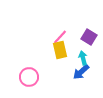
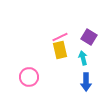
pink line: rotated 21 degrees clockwise
blue arrow: moved 5 px right, 10 px down; rotated 48 degrees counterclockwise
